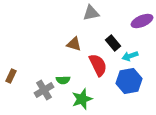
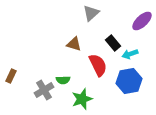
gray triangle: rotated 30 degrees counterclockwise
purple ellipse: rotated 20 degrees counterclockwise
cyan arrow: moved 2 px up
